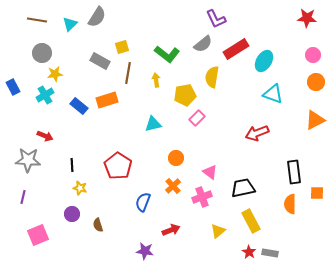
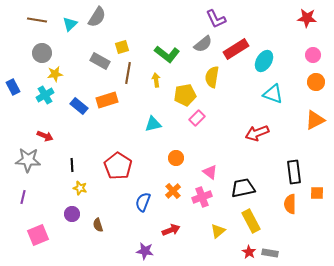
orange cross at (173, 186): moved 5 px down
